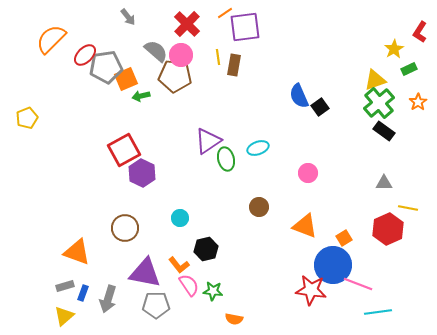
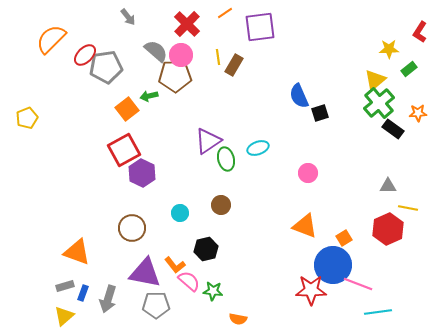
purple square at (245, 27): moved 15 px right
yellow star at (394, 49): moved 5 px left; rotated 30 degrees clockwise
brown rectangle at (234, 65): rotated 20 degrees clockwise
green rectangle at (409, 69): rotated 14 degrees counterclockwise
brown pentagon at (175, 76): rotated 8 degrees counterclockwise
orange square at (126, 79): moved 1 px right, 30 px down; rotated 15 degrees counterclockwise
yellow triangle at (375, 80): rotated 20 degrees counterclockwise
green arrow at (141, 96): moved 8 px right
orange star at (418, 102): moved 11 px down; rotated 30 degrees clockwise
black square at (320, 107): moved 6 px down; rotated 18 degrees clockwise
black rectangle at (384, 131): moved 9 px right, 2 px up
gray triangle at (384, 183): moved 4 px right, 3 px down
brown circle at (259, 207): moved 38 px left, 2 px up
cyan circle at (180, 218): moved 5 px up
brown circle at (125, 228): moved 7 px right
orange L-shape at (179, 265): moved 4 px left
pink semicircle at (189, 285): moved 4 px up; rotated 15 degrees counterclockwise
red star at (311, 290): rotated 8 degrees counterclockwise
orange semicircle at (234, 319): moved 4 px right
